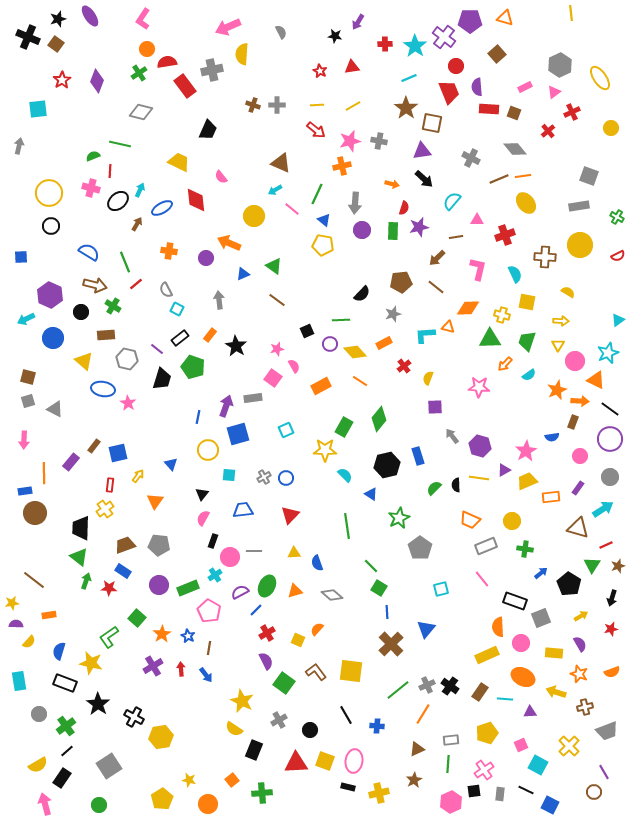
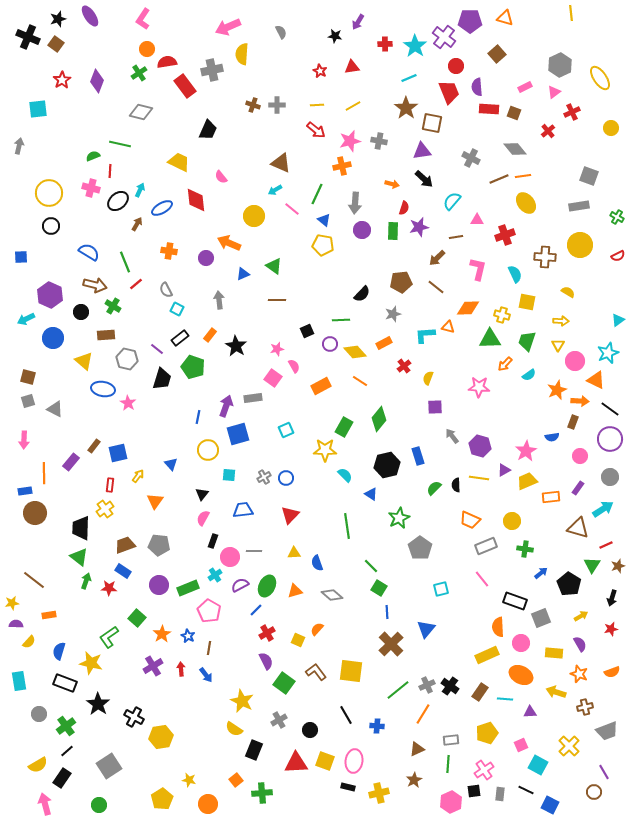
brown line at (277, 300): rotated 36 degrees counterclockwise
purple semicircle at (240, 592): moved 7 px up
orange ellipse at (523, 677): moved 2 px left, 2 px up
orange square at (232, 780): moved 4 px right
